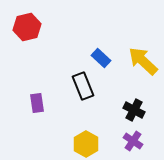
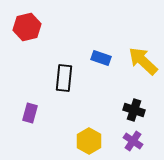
blue rectangle: rotated 24 degrees counterclockwise
black rectangle: moved 19 px left, 8 px up; rotated 28 degrees clockwise
purple rectangle: moved 7 px left, 10 px down; rotated 24 degrees clockwise
black cross: rotated 10 degrees counterclockwise
yellow hexagon: moved 3 px right, 3 px up
